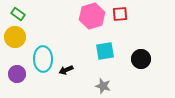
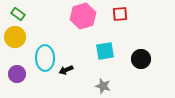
pink hexagon: moved 9 px left
cyan ellipse: moved 2 px right, 1 px up
